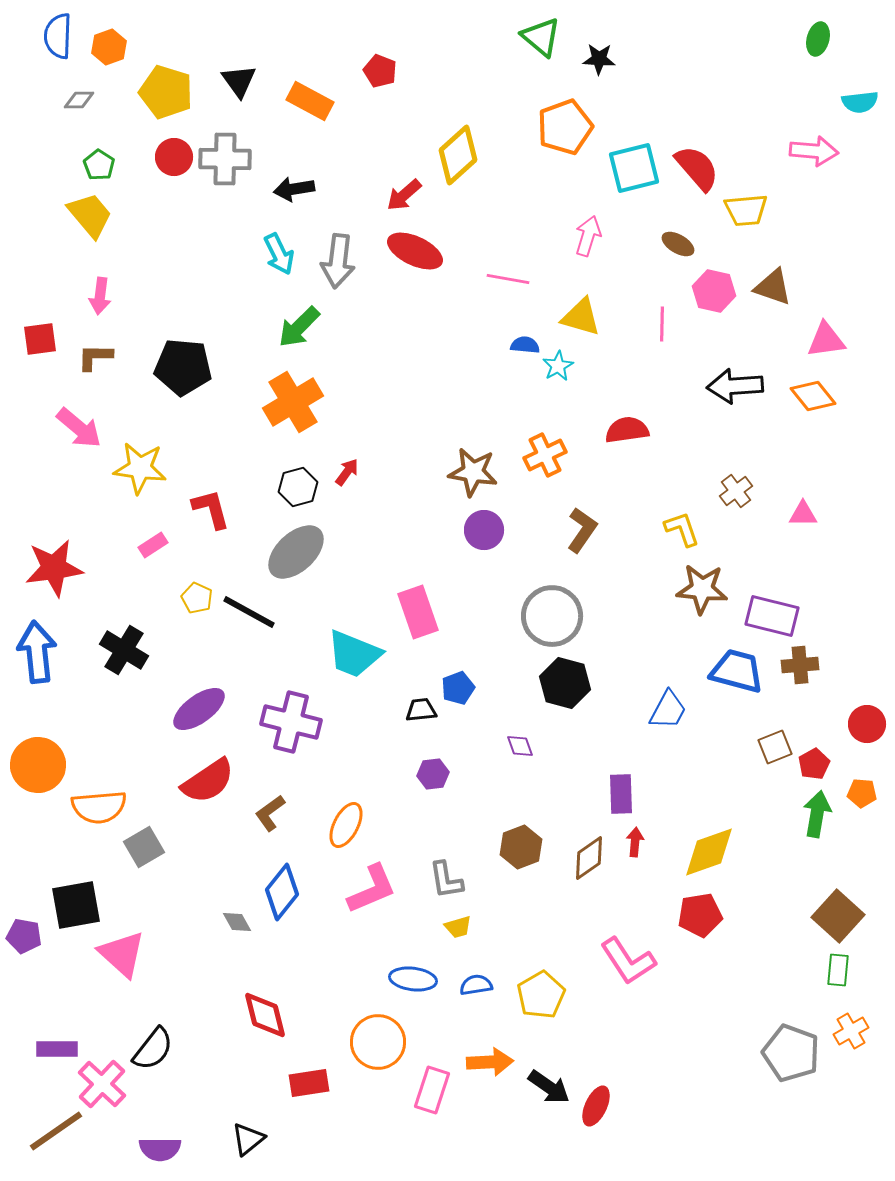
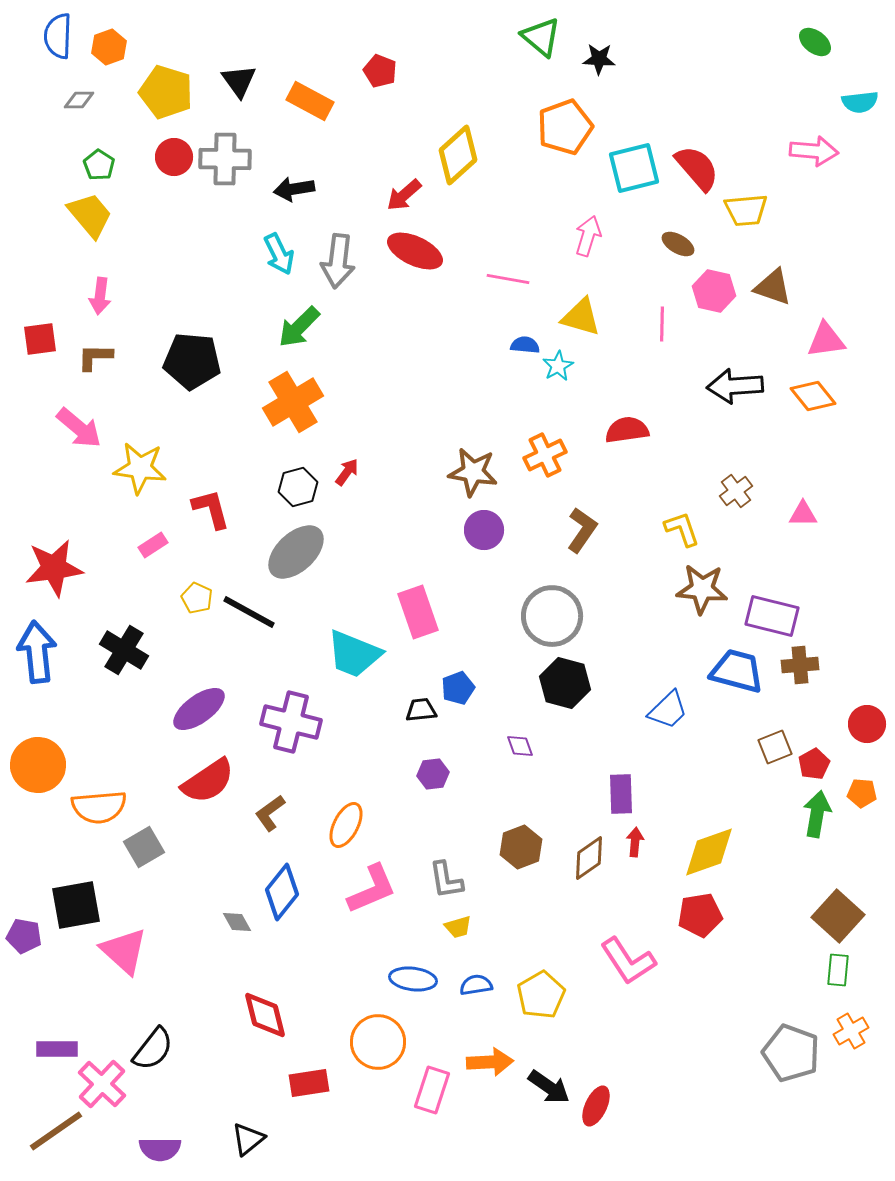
green ellipse at (818, 39): moved 3 px left, 3 px down; rotated 68 degrees counterclockwise
black pentagon at (183, 367): moved 9 px right, 6 px up
blue trapezoid at (668, 710): rotated 18 degrees clockwise
pink triangle at (122, 954): moved 2 px right, 3 px up
